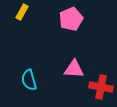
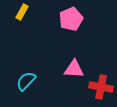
cyan semicircle: moved 3 px left, 1 px down; rotated 60 degrees clockwise
